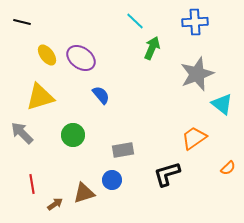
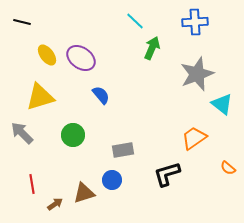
orange semicircle: rotated 84 degrees clockwise
